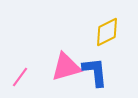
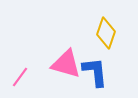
yellow diamond: moved 1 px left, 1 px down; rotated 44 degrees counterclockwise
pink triangle: moved 3 px up; rotated 32 degrees clockwise
